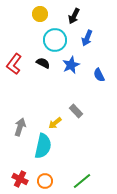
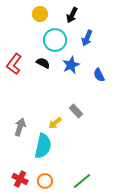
black arrow: moved 2 px left, 1 px up
